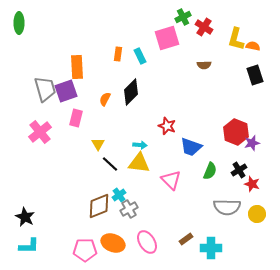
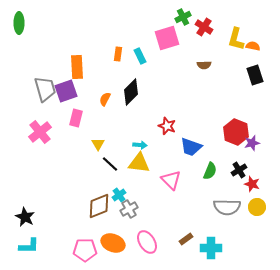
yellow circle at (257, 214): moved 7 px up
